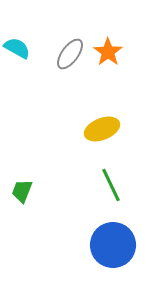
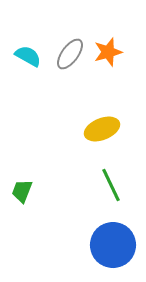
cyan semicircle: moved 11 px right, 8 px down
orange star: rotated 20 degrees clockwise
